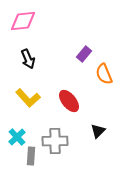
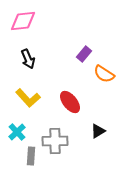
orange semicircle: rotated 35 degrees counterclockwise
red ellipse: moved 1 px right, 1 px down
black triangle: rotated 14 degrees clockwise
cyan cross: moved 5 px up
